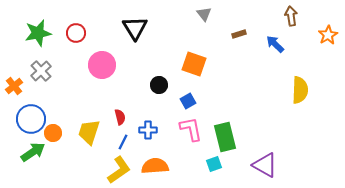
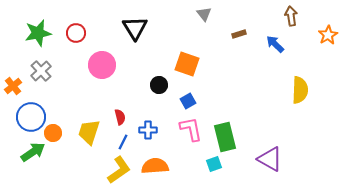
orange square: moved 7 px left
orange cross: moved 1 px left
blue circle: moved 2 px up
purple triangle: moved 5 px right, 6 px up
